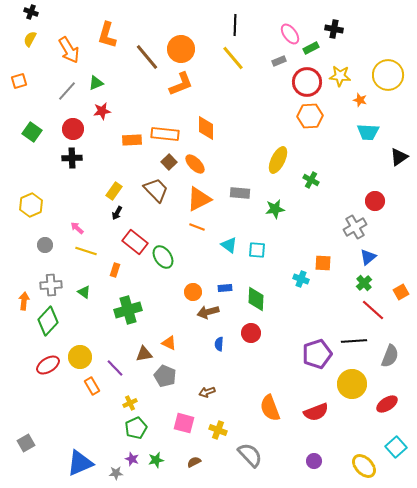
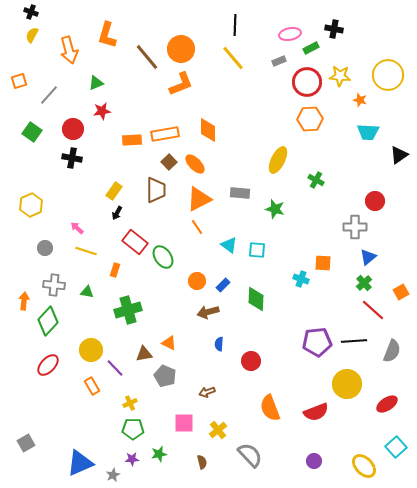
pink ellipse at (290, 34): rotated 65 degrees counterclockwise
yellow semicircle at (30, 39): moved 2 px right, 4 px up
orange arrow at (69, 50): rotated 16 degrees clockwise
gray line at (67, 91): moved 18 px left, 4 px down
orange hexagon at (310, 116): moved 3 px down
orange diamond at (206, 128): moved 2 px right, 2 px down
orange rectangle at (165, 134): rotated 16 degrees counterclockwise
black triangle at (399, 157): moved 2 px up
black cross at (72, 158): rotated 12 degrees clockwise
green cross at (311, 180): moved 5 px right
brown trapezoid at (156, 190): rotated 44 degrees clockwise
green star at (275, 209): rotated 24 degrees clockwise
orange line at (197, 227): rotated 35 degrees clockwise
gray cross at (355, 227): rotated 30 degrees clockwise
gray circle at (45, 245): moved 3 px down
gray cross at (51, 285): moved 3 px right; rotated 10 degrees clockwise
blue rectangle at (225, 288): moved 2 px left, 3 px up; rotated 40 degrees counterclockwise
green triangle at (84, 292): moved 3 px right; rotated 24 degrees counterclockwise
orange circle at (193, 292): moved 4 px right, 11 px up
red circle at (251, 333): moved 28 px down
purple pentagon at (317, 354): moved 12 px up; rotated 12 degrees clockwise
gray semicircle at (390, 356): moved 2 px right, 5 px up
yellow circle at (80, 357): moved 11 px right, 7 px up
red ellipse at (48, 365): rotated 15 degrees counterclockwise
yellow circle at (352, 384): moved 5 px left
pink square at (184, 423): rotated 15 degrees counterclockwise
green pentagon at (136, 428): moved 3 px left, 1 px down; rotated 25 degrees clockwise
yellow cross at (218, 430): rotated 30 degrees clockwise
purple star at (132, 459): rotated 24 degrees counterclockwise
green star at (156, 460): moved 3 px right, 6 px up
brown semicircle at (194, 462): moved 8 px right; rotated 104 degrees clockwise
gray star at (116, 473): moved 3 px left, 2 px down; rotated 24 degrees counterclockwise
